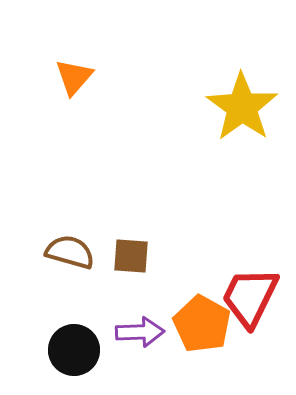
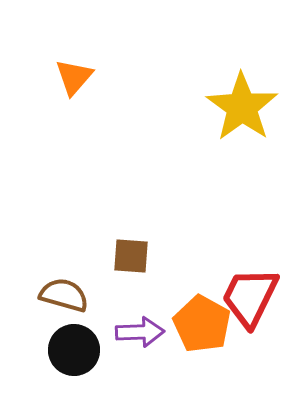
brown semicircle: moved 6 px left, 43 px down
